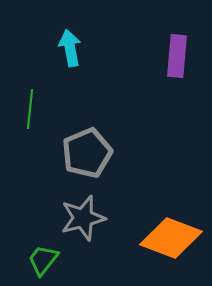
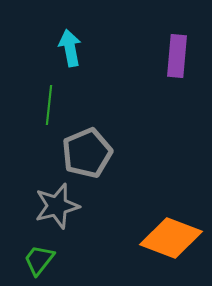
green line: moved 19 px right, 4 px up
gray star: moved 26 px left, 12 px up
green trapezoid: moved 4 px left
